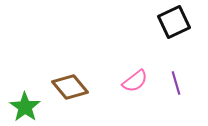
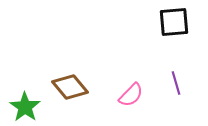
black square: rotated 20 degrees clockwise
pink semicircle: moved 4 px left, 14 px down; rotated 8 degrees counterclockwise
